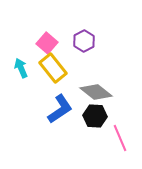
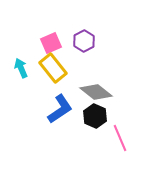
pink square: moved 4 px right; rotated 25 degrees clockwise
black hexagon: rotated 20 degrees clockwise
